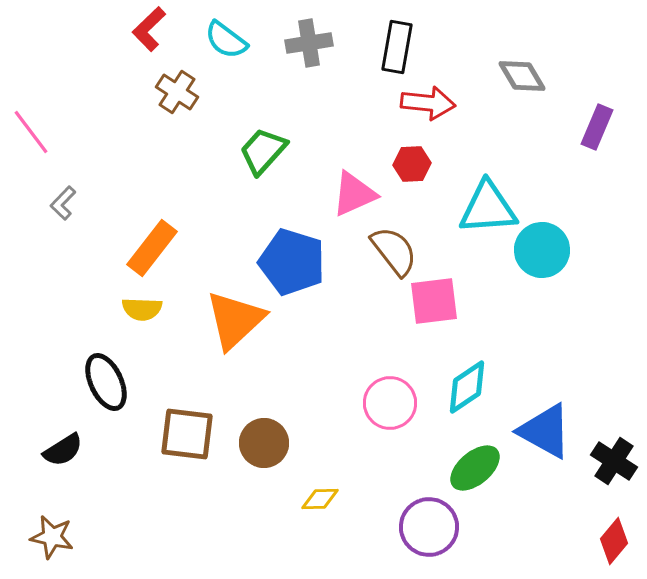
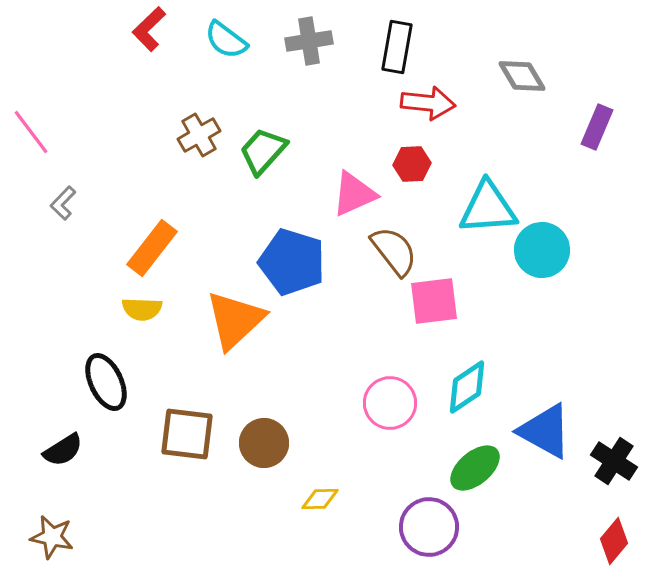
gray cross: moved 2 px up
brown cross: moved 22 px right, 43 px down; rotated 27 degrees clockwise
